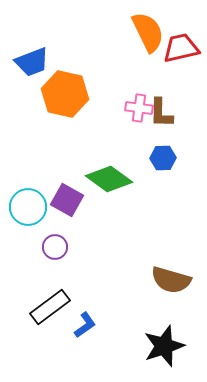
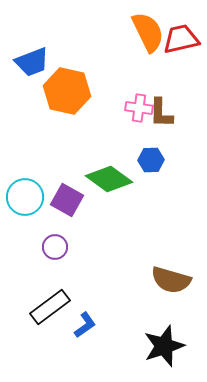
red trapezoid: moved 9 px up
orange hexagon: moved 2 px right, 3 px up
blue hexagon: moved 12 px left, 2 px down
cyan circle: moved 3 px left, 10 px up
